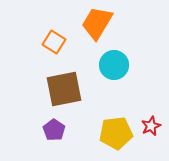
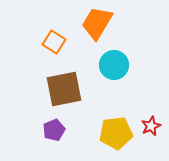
purple pentagon: rotated 15 degrees clockwise
